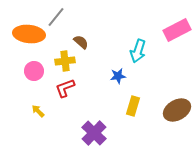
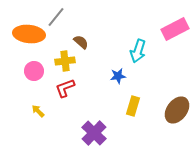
pink rectangle: moved 2 px left, 1 px up
brown ellipse: rotated 24 degrees counterclockwise
